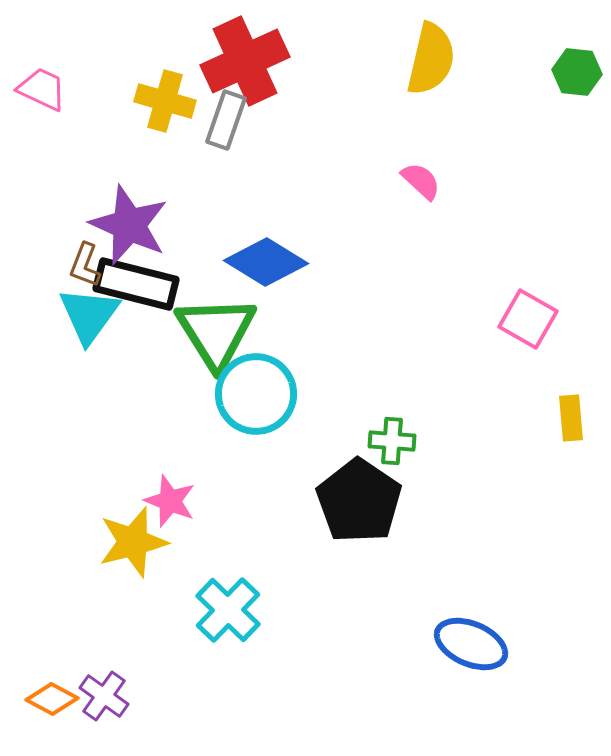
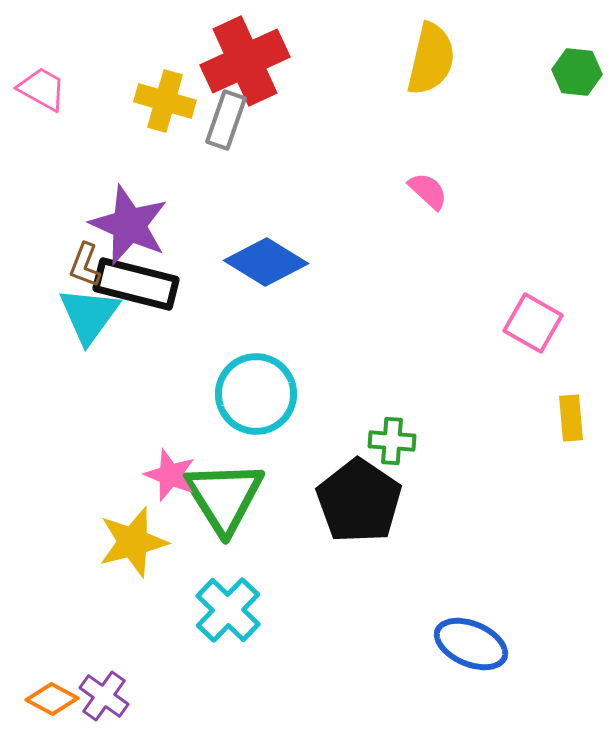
pink trapezoid: rotated 4 degrees clockwise
pink semicircle: moved 7 px right, 10 px down
pink square: moved 5 px right, 4 px down
green triangle: moved 8 px right, 165 px down
pink star: moved 26 px up
